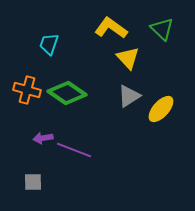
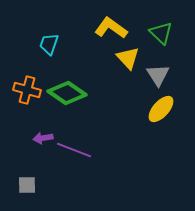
green triangle: moved 1 px left, 4 px down
gray triangle: moved 29 px right, 21 px up; rotated 30 degrees counterclockwise
gray square: moved 6 px left, 3 px down
